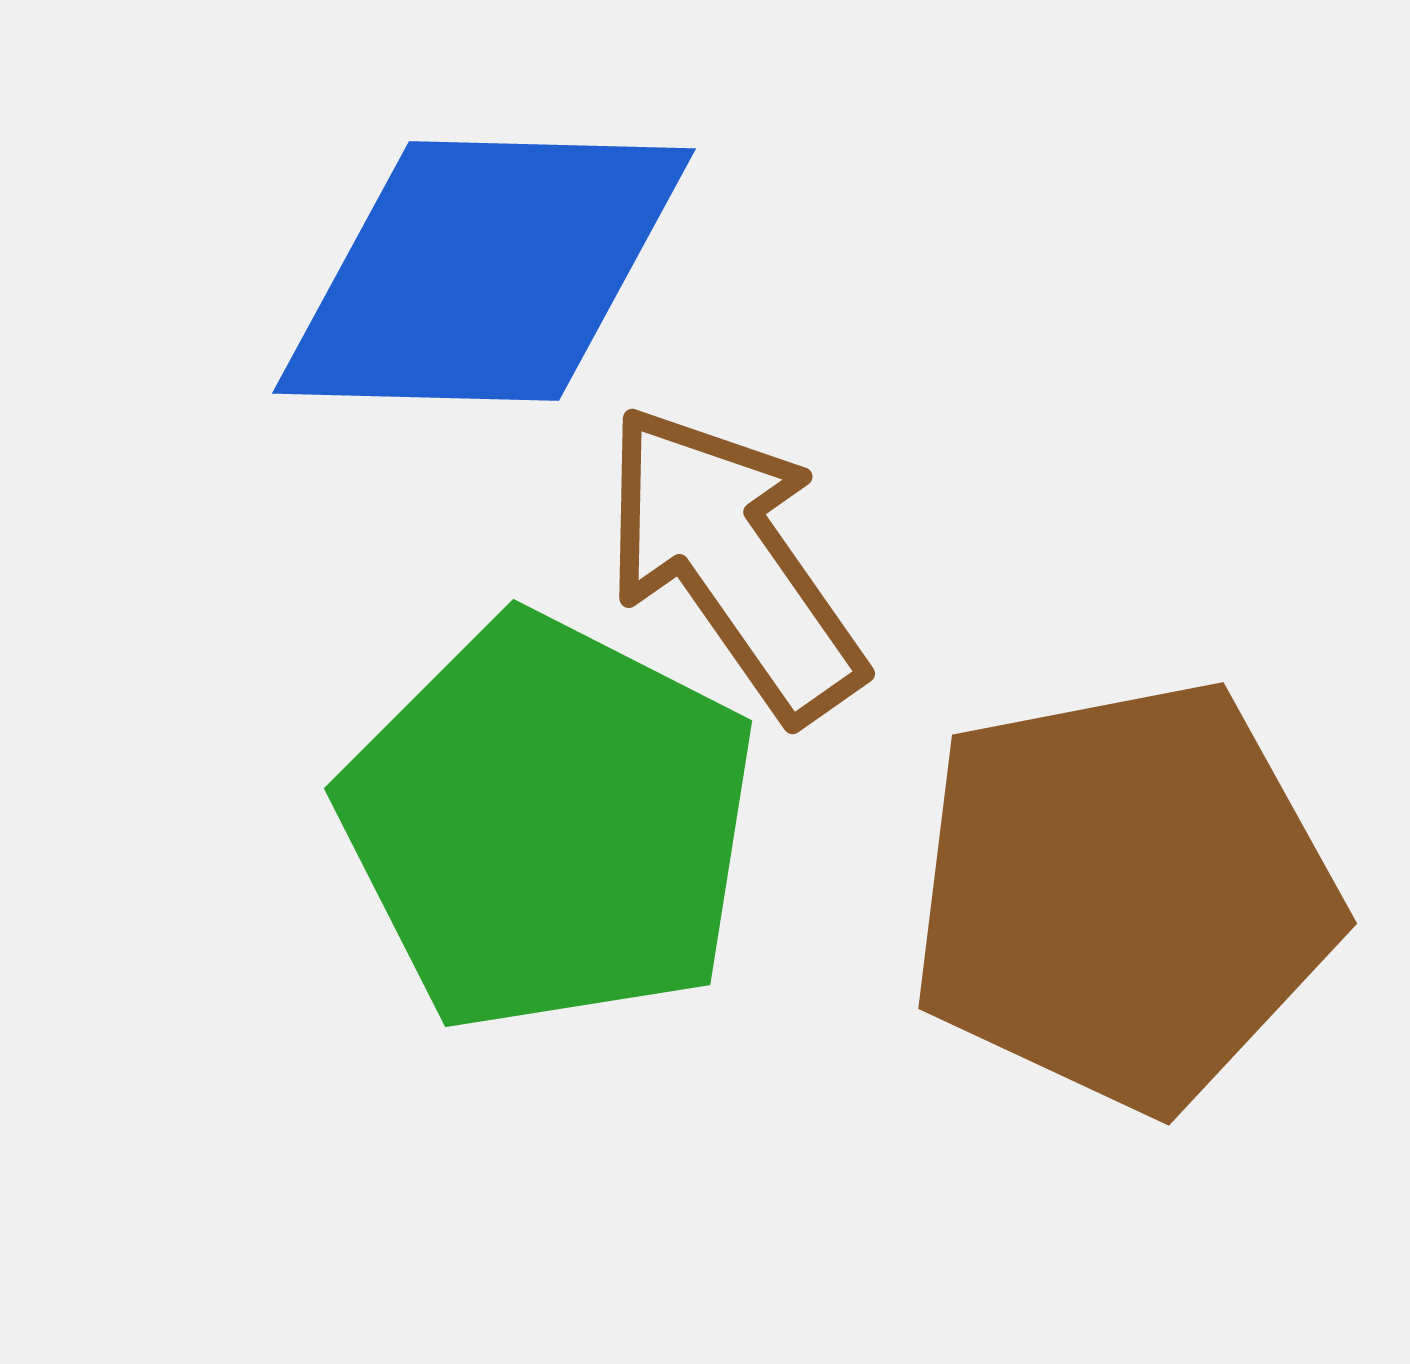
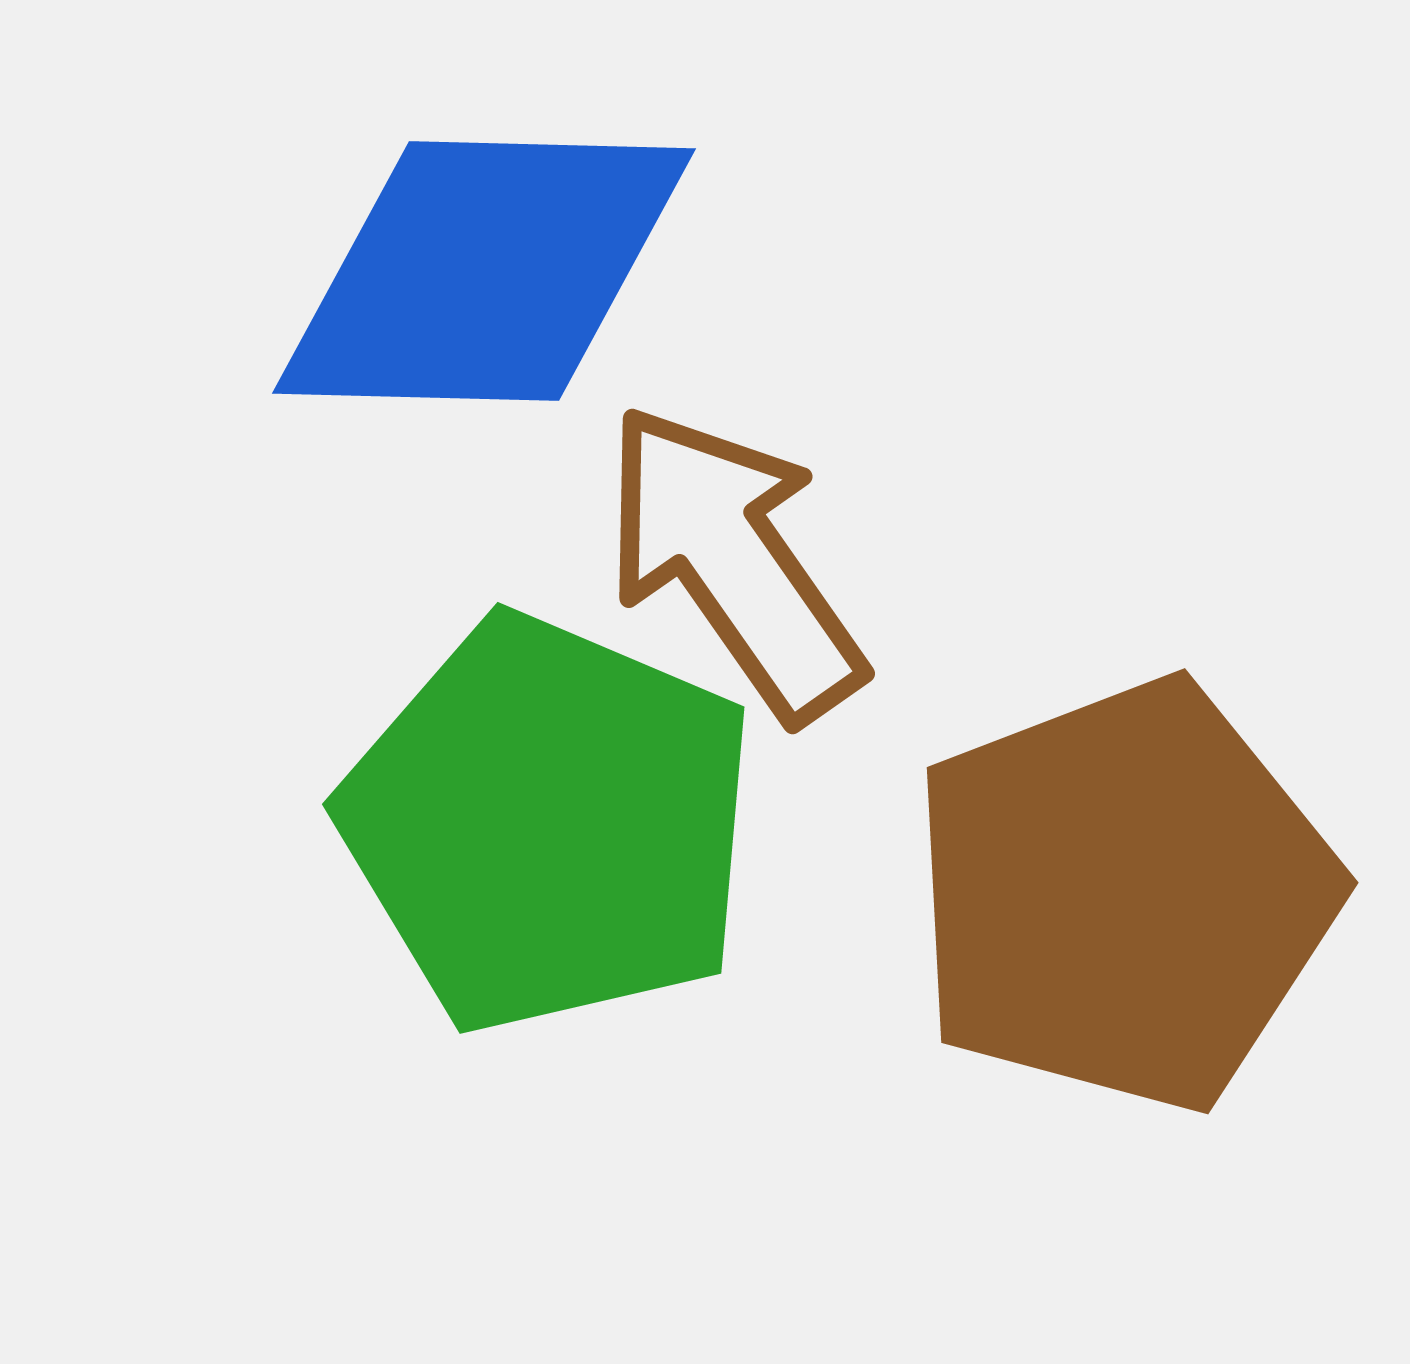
green pentagon: rotated 4 degrees counterclockwise
brown pentagon: rotated 10 degrees counterclockwise
